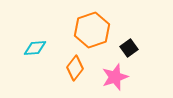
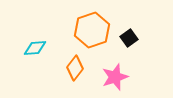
black square: moved 10 px up
